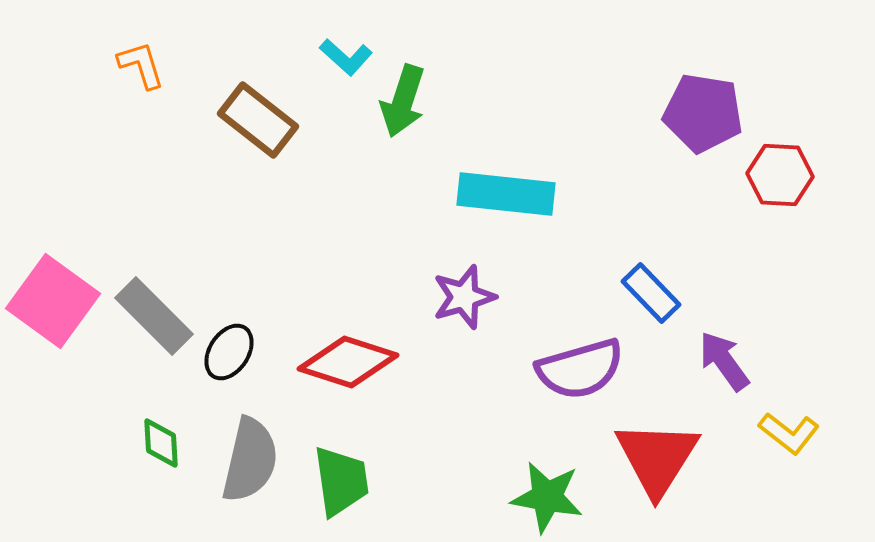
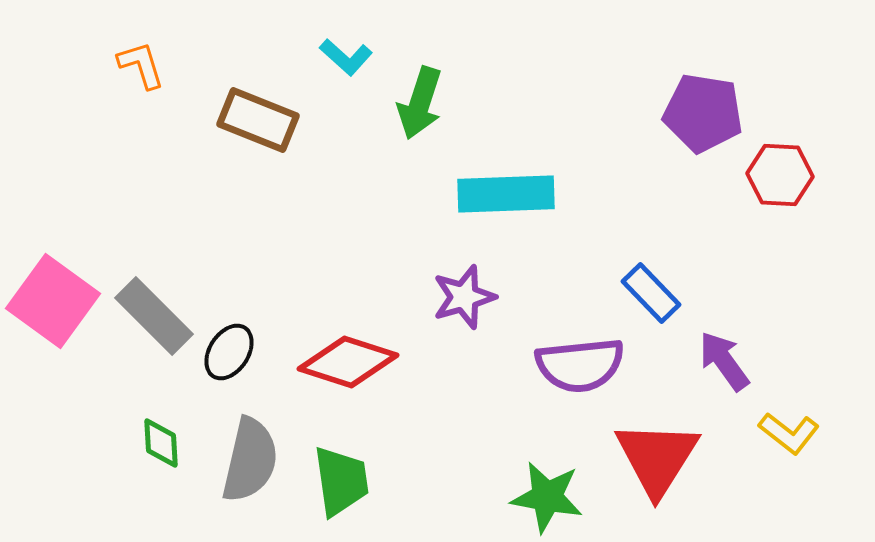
green arrow: moved 17 px right, 2 px down
brown rectangle: rotated 16 degrees counterclockwise
cyan rectangle: rotated 8 degrees counterclockwise
purple semicircle: moved 4 px up; rotated 10 degrees clockwise
